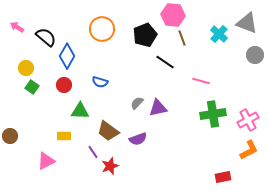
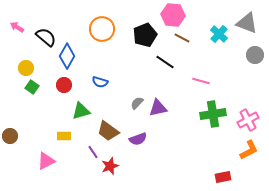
brown line: rotated 42 degrees counterclockwise
green triangle: moved 1 px right; rotated 18 degrees counterclockwise
